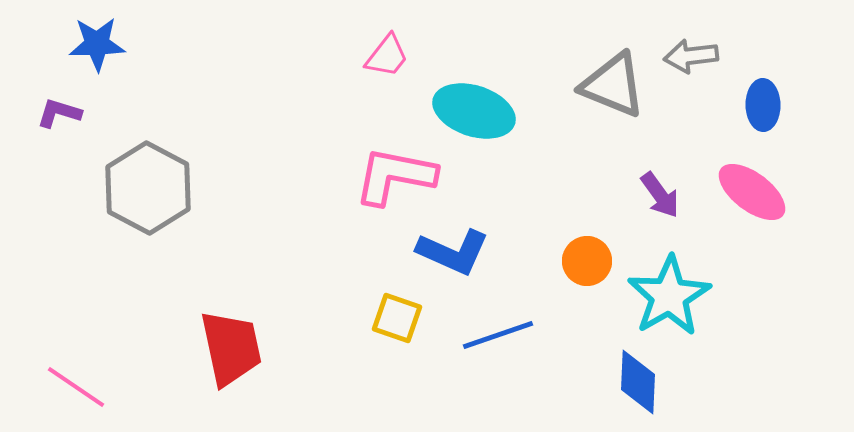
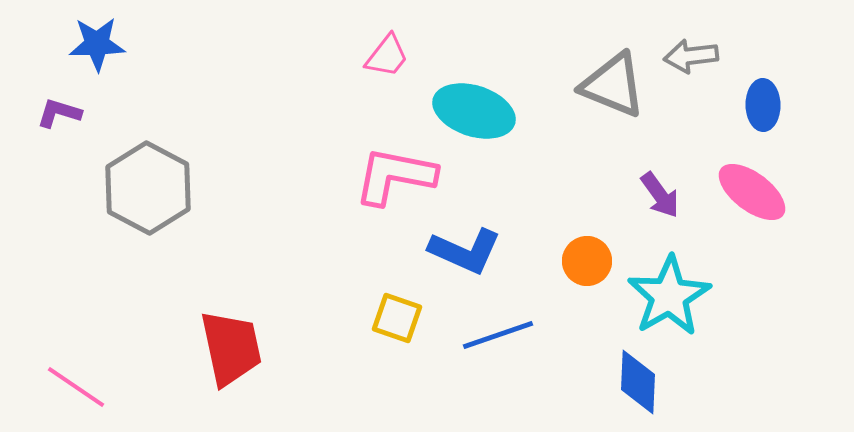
blue L-shape: moved 12 px right, 1 px up
